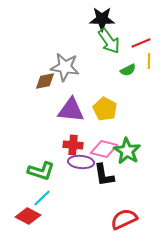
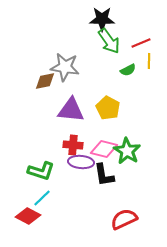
yellow pentagon: moved 3 px right, 1 px up
